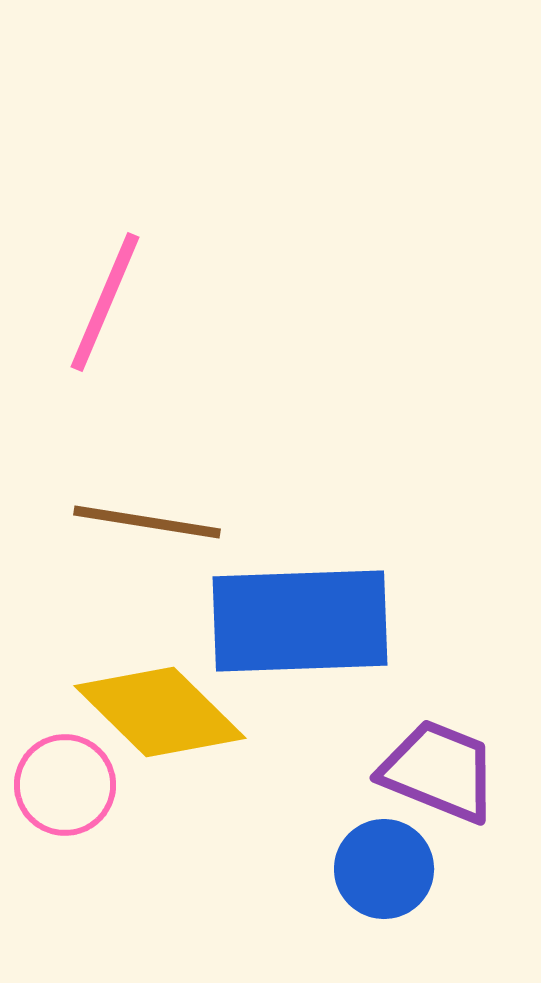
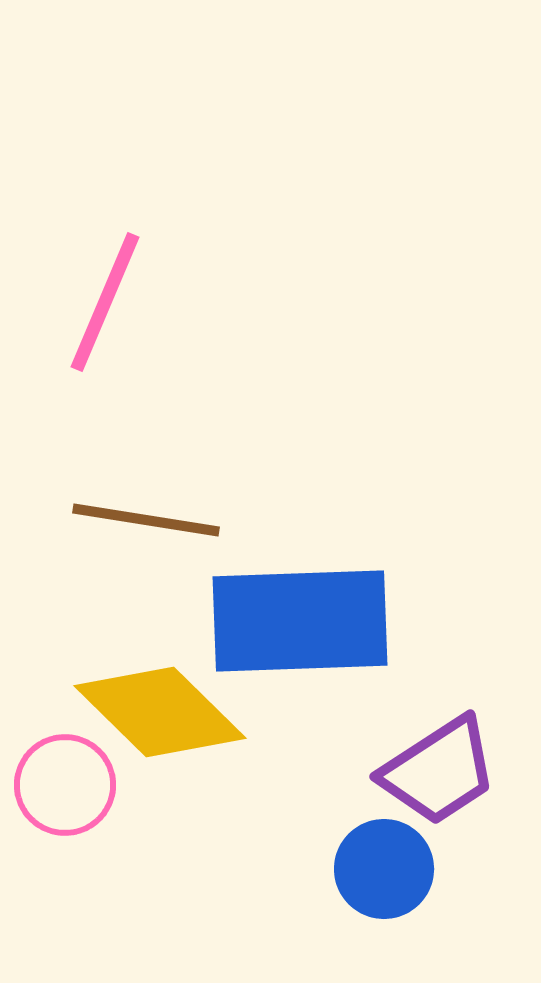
brown line: moved 1 px left, 2 px up
purple trapezoid: rotated 125 degrees clockwise
